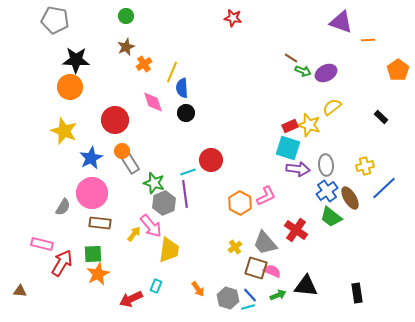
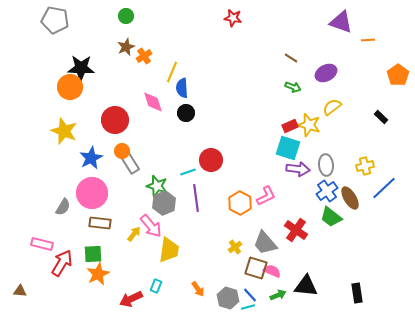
black star at (76, 60): moved 5 px right, 8 px down
orange cross at (144, 64): moved 8 px up
orange pentagon at (398, 70): moved 5 px down
green arrow at (303, 71): moved 10 px left, 16 px down
green star at (154, 183): moved 3 px right, 3 px down
purple line at (185, 194): moved 11 px right, 4 px down
